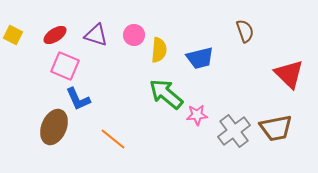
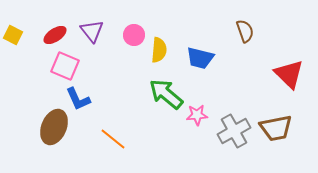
purple triangle: moved 4 px left, 4 px up; rotated 35 degrees clockwise
blue trapezoid: rotated 28 degrees clockwise
gray cross: rotated 8 degrees clockwise
